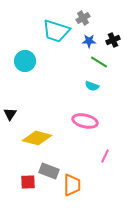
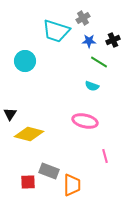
yellow diamond: moved 8 px left, 4 px up
pink line: rotated 40 degrees counterclockwise
